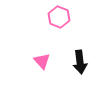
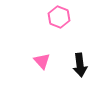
black arrow: moved 3 px down
